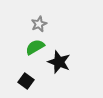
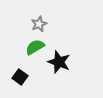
black square: moved 6 px left, 4 px up
